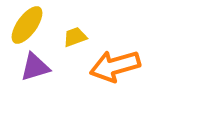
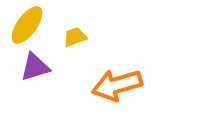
orange arrow: moved 2 px right, 19 px down
